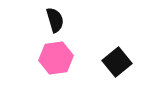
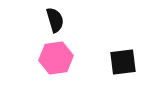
black square: moved 6 px right; rotated 32 degrees clockwise
